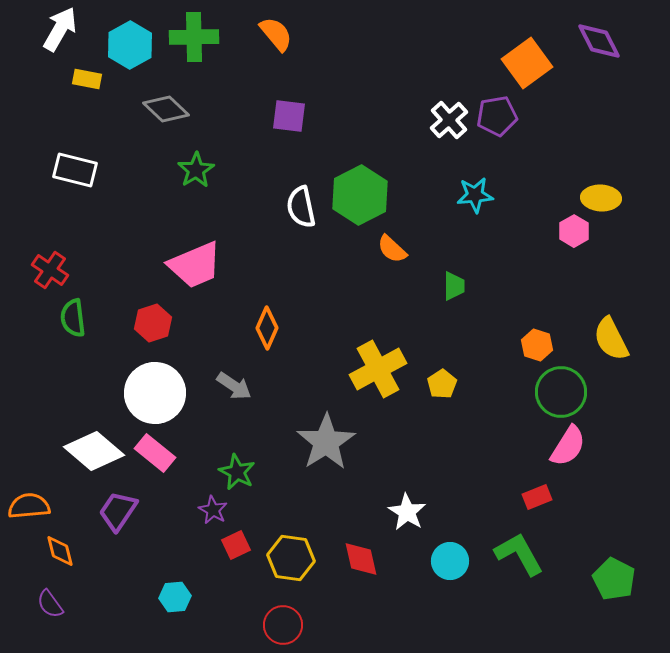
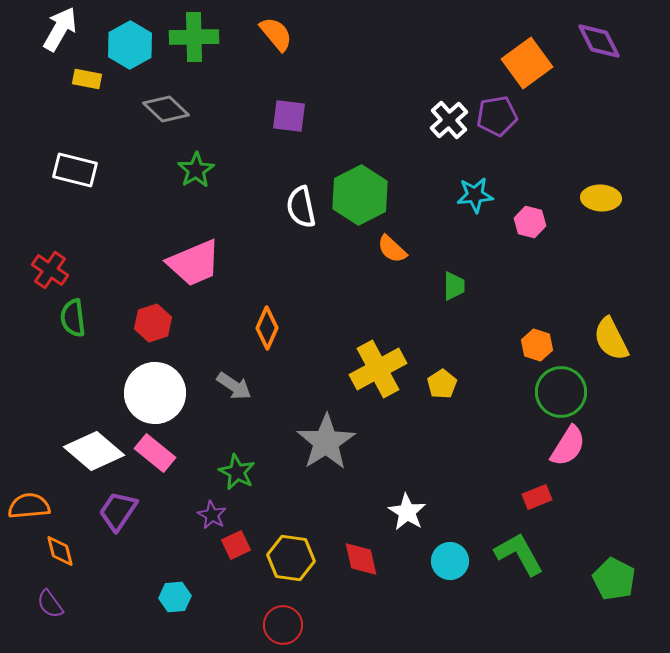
pink hexagon at (574, 231): moved 44 px left, 9 px up; rotated 16 degrees counterclockwise
pink trapezoid at (195, 265): moved 1 px left, 2 px up
purple star at (213, 510): moved 1 px left, 5 px down
